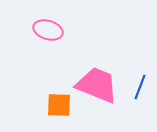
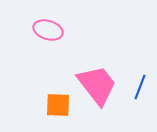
pink trapezoid: rotated 30 degrees clockwise
orange square: moved 1 px left
